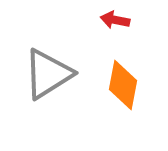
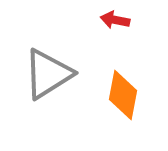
orange diamond: moved 10 px down
